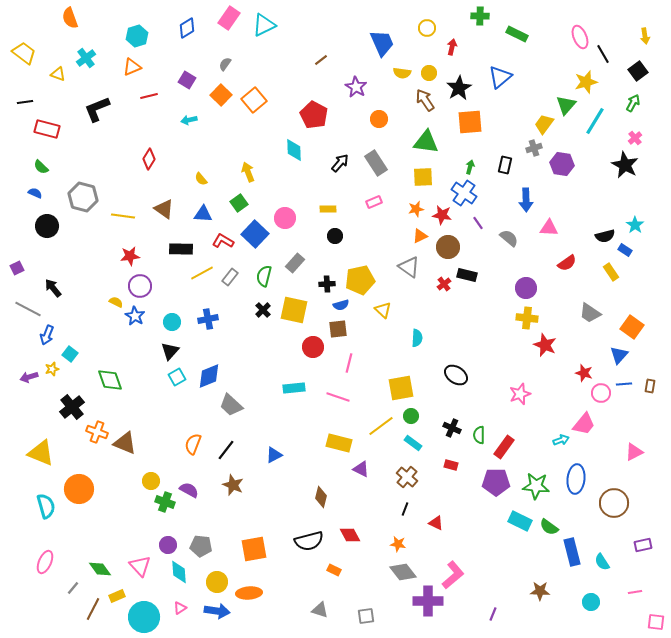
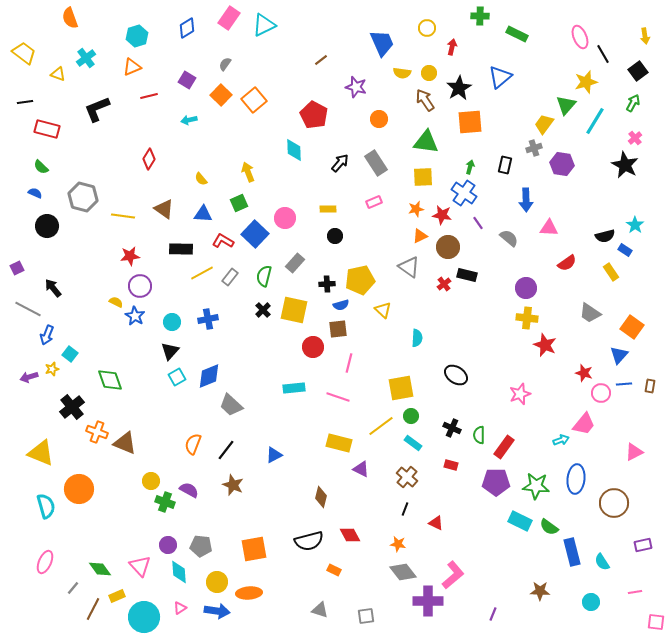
purple star at (356, 87): rotated 15 degrees counterclockwise
green square at (239, 203): rotated 12 degrees clockwise
